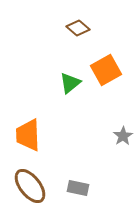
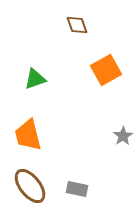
brown diamond: moved 1 px left, 3 px up; rotated 30 degrees clockwise
green triangle: moved 35 px left, 4 px up; rotated 20 degrees clockwise
orange trapezoid: rotated 12 degrees counterclockwise
gray rectangle: moved 1 px left, 1 px down
